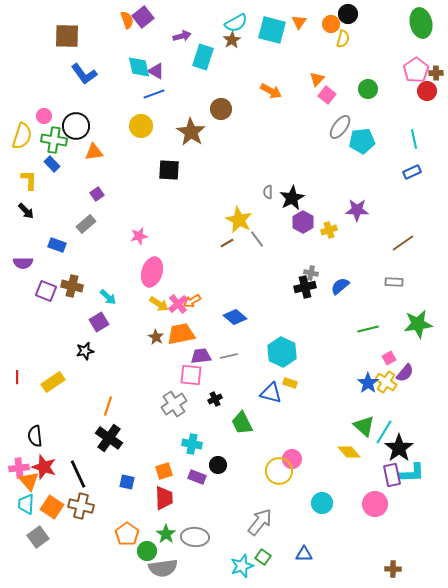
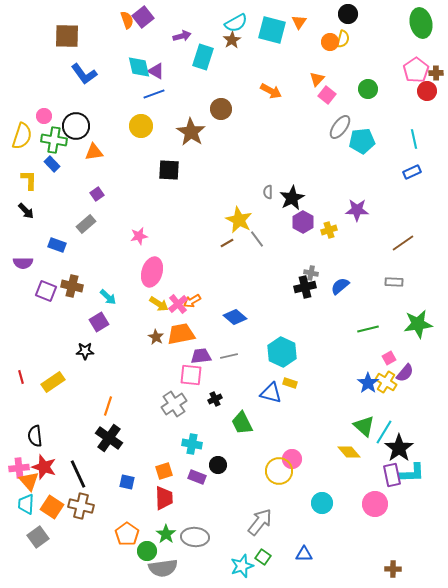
orange circle at (331, 24): moved 1 px left, 18 px down
black star at (85, 351): rotated 12 degrees clockwise
red line at (17, 377): moved 4 px right; rotated 16 degrees counterclockwise
